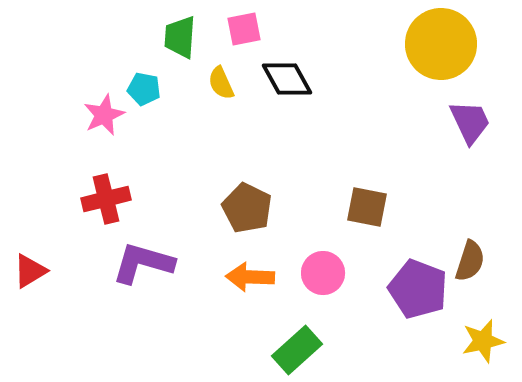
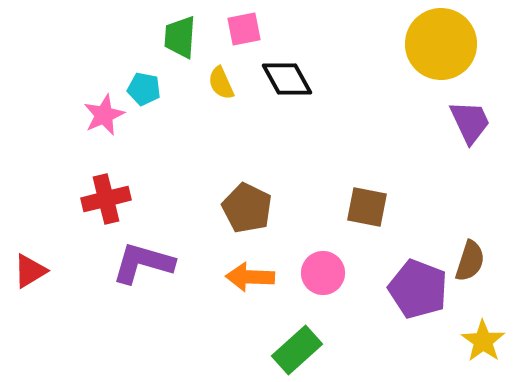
yellow star: rotated 24 degrees counterclockwise
